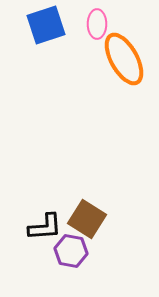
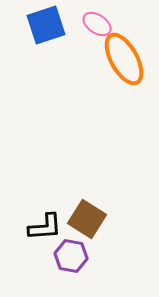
pink ellipse: rotated 56 degrees counterclockwise
purple hexagon: moved 5 px down
